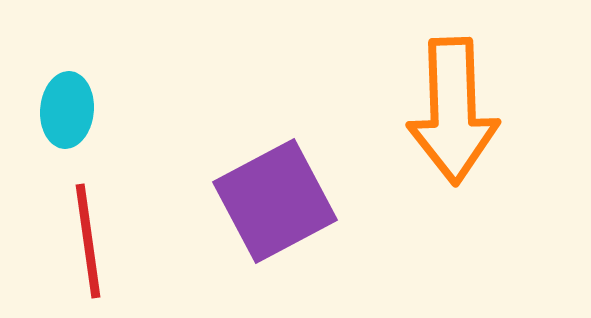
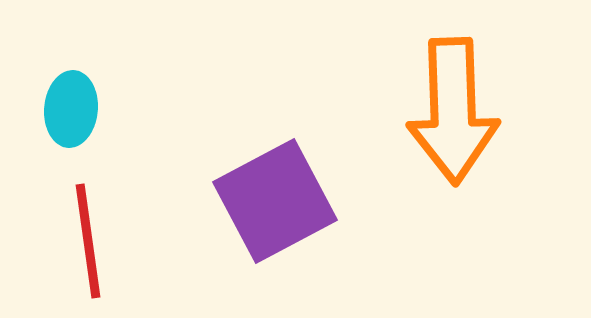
cyan ellipse: moved 4 px right, 1 px up
